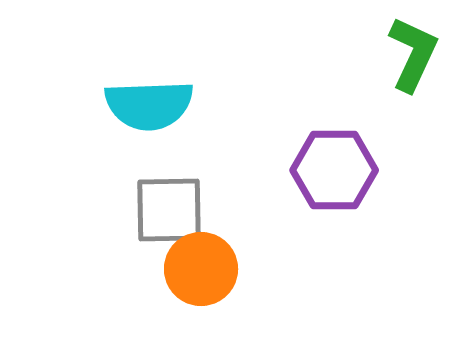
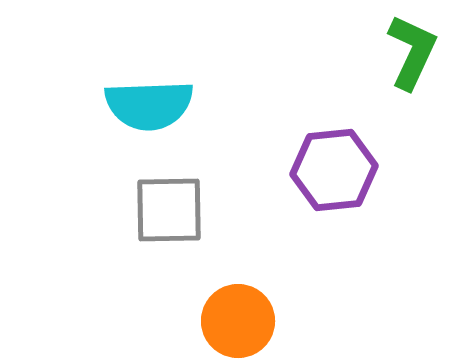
green L-shape: moved 1 px left, 2 px up
purple hexagon: rotated 6 degrees counterclockwise
orange circle: moved 37 px right, 52 px down
